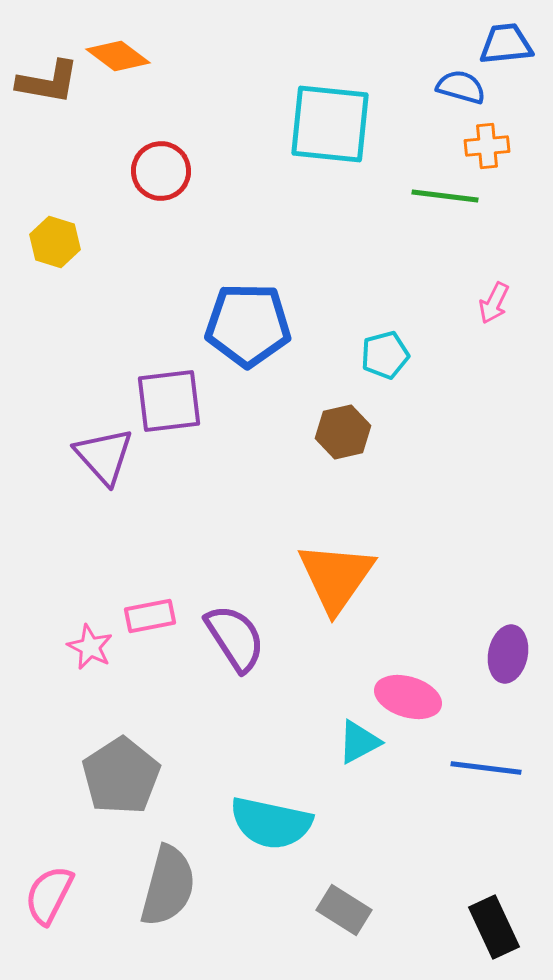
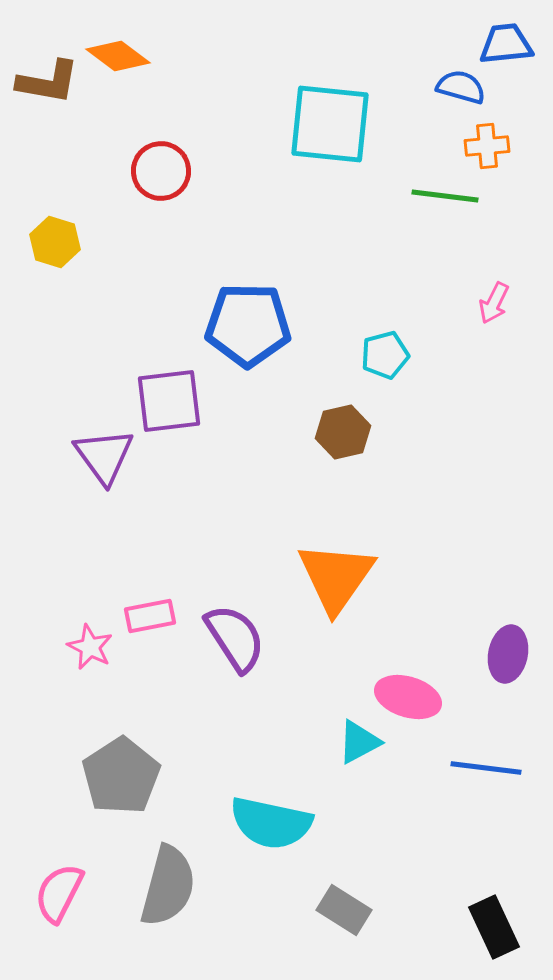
purple triangle: rotated 6 degrees clockwise
pink semicircle: moved 10 px right, 2 px up
